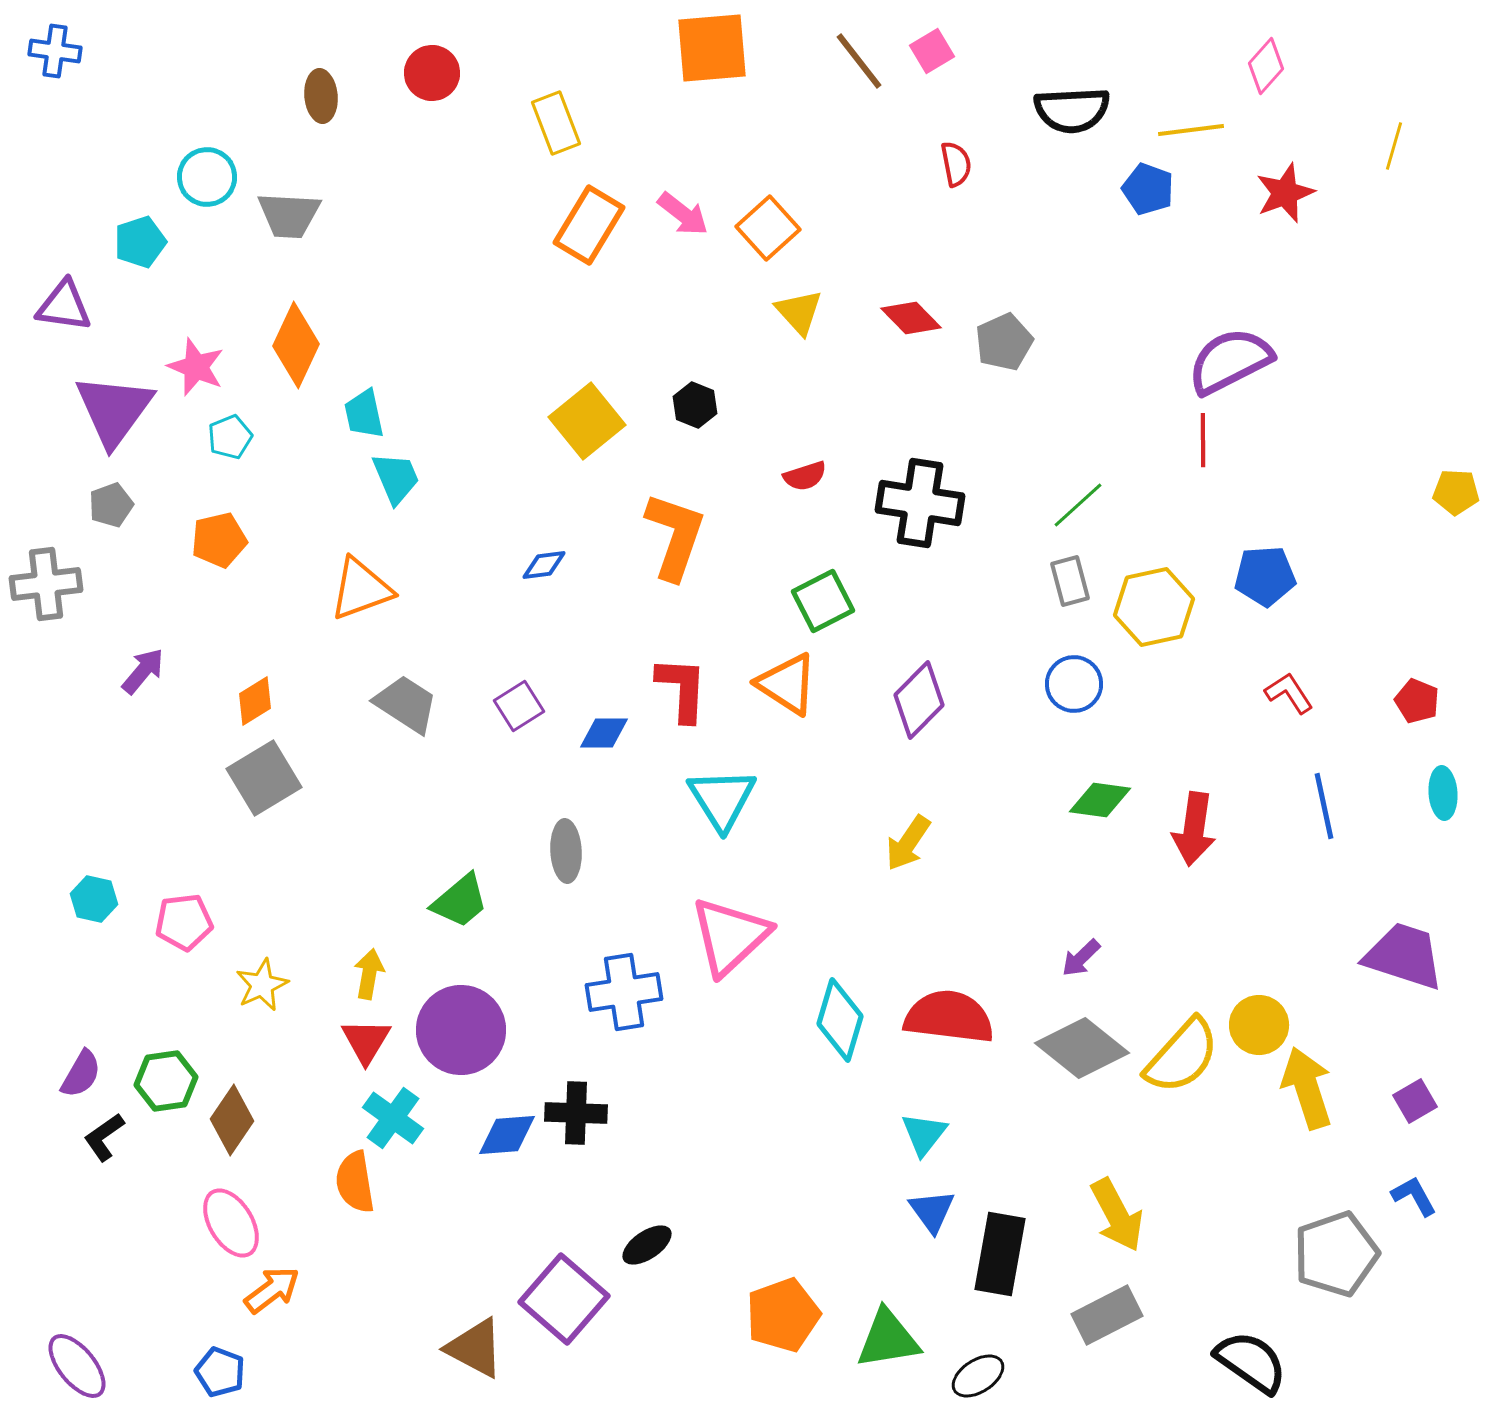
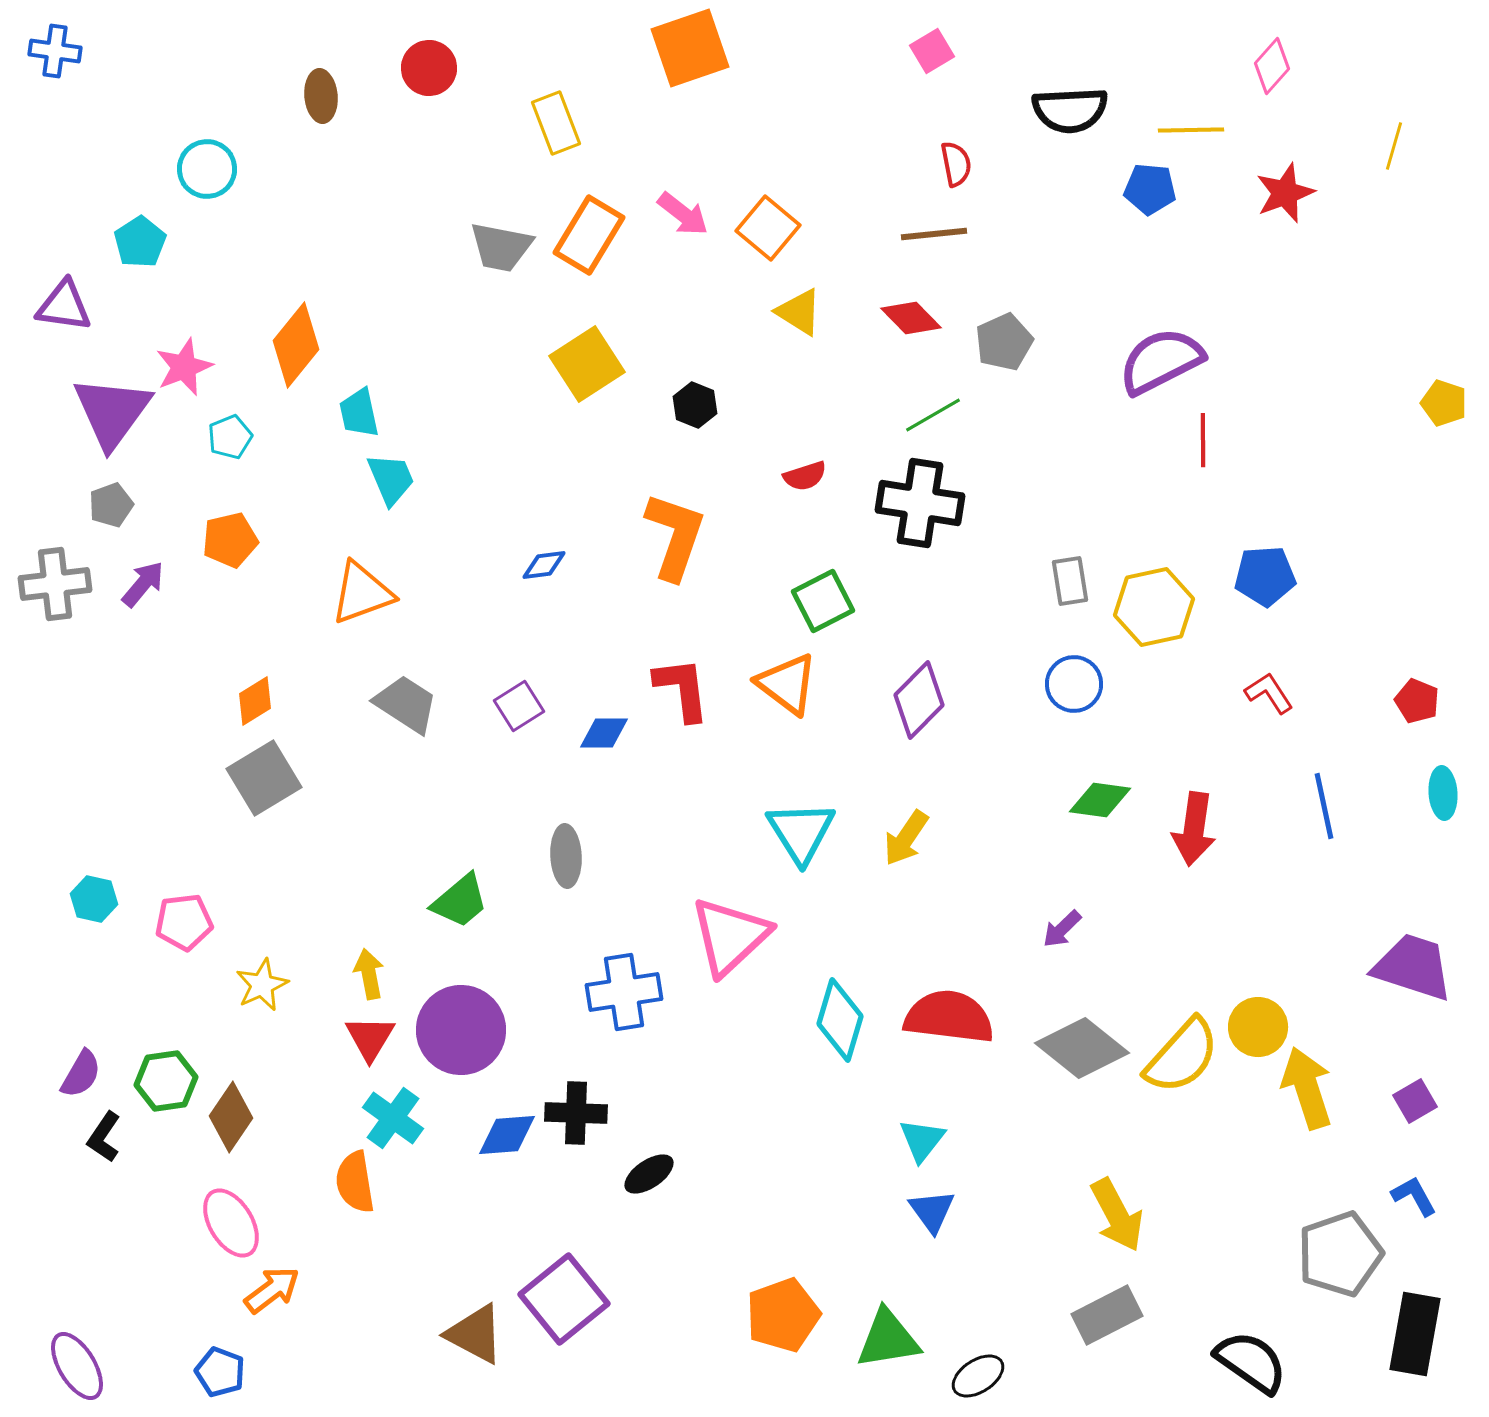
orange square at (712, 48): moved 22 px left; rotated 14 degrees counterclockwise
brown line at (859, 61): moved 75 px right, 173 px down; rotated 58 degrees counterclockwise
pink diamond at (1266, 66): moved 6 px right
red circle at (432, 73): moved 3 px left, 5 px up
black semicircle at (1072, 110): moved 2 px left
yellow line at (1191, 130): rotated 6 degrees clockwise
cyan circle at (207, 177): moved 8 px up
blue pentagon at (1148, 189): moved 2 px right; rotated 15 degrees counterclockwise
gray trapezoid at (289, 215): moved 212 px right, 32 px down; rotated 8 degrees clockwise
orange rectangle at (589, 225): moved 10 px down
orange square at (768, 228): rotated 8 degrees counterclockwise
cyan pentagon at (140, 242): rotated 15 degrees counterclockwise
yellow triangle at (799, 312): rotated 16 degrees counterclockwise
orange diamond at (296, 345): rotated 14 degrees clockwise
purple semicircle at (1230, 361): moved 69 px left
pink star at (196, 367): moved 12 px left; rotated 28 degrees clockwise
purple triangle at (114, 410): moved 2 px left, 2 px down
cyan trapezoid at (364, 414): moved 5 px left, 1 px up
yellow square at (587, 421): moved 57 px up; rotated 6 degrees clockwise
cyan trapezoid at (396, 478): moved 5 px left, 1 px down
yellow pentagon at (1456, 492): moved 12 px left, 89 px up; rotated 15 degrees clockwise
green line at (1078, 505): moved 145 px left, 90 px up; rotated 12 degrees clockwise
orange pentagon at (219, 540): moved 11 px right
gray rectangle at (1070, 581): rotated 6 degrees clockwise
gray cross at (46, 584): moved 9 px right
orange triangle at (361, 589): moved 1 px right, 4 px down
purple arrow at (143, 671): moved 87 px up
orange triangle at (787, 684): rotated 4 degrees clockwise
red L-shape at (682, 689): rotated 10 degrees counterclockwise
red L-shape at (1289, 693): moved 20 px left
cyan triangle at (722, 799): moved 79 px right, 33 px down
yellow arrow at (908, 843): moved 2 px left, 5 px up
gray ellipse at (566, 851): moved 5 px down
purple trapezoid at (1404, 956): moved 9 px right, 11 px down
purple arrow at (1081, 958): moved 19 px left, 29 px up
yellow arrow at (369, 974): rotated 21 degrees counterclockwise
yellow circle at (1259, 1025): moved 1 px left, 2 px down
red triangle at (366, 1041): moved 4 px right, 3 px up
brown diamond at (232, 1120): moved 1 px left, 3 px up
cyan triangle at (924, 1134): moved 2 px left, 6 px down
black L-shape at (104, 1137): rotated 21 degrees counterclockwise
black ellipse at (647, 1245): moved 2 px right, 71 px up
black rectangle at (1000, 1254): moved 415 px right, 80 px down
gray pentagon at (1336, 1254): moved 4 px right
purple square at (564, 1299): rotated 10 degrees clockwise
brown triangle at (475, 1348): moved 14 px up
purple ellipse at (77, 1366): rotated 8 degrees clockwise
